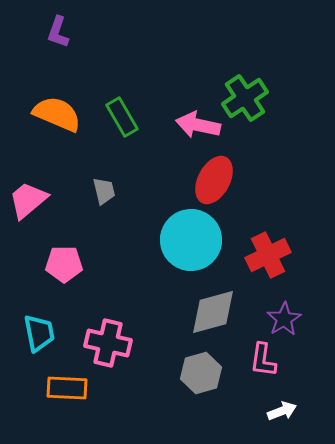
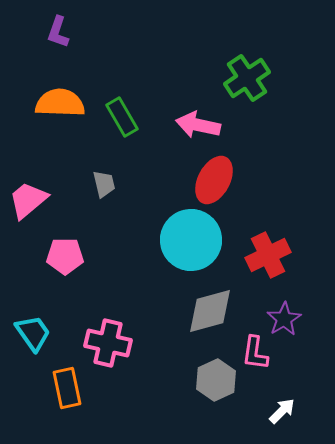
green cross: moved 2 px right, 20 px up
orange semicircle: moved 3 px right, 11 px up; rotated 21 degrees counterclockwise
gray trapezoid: moved 7 px up
pink pentagon: moved 1 px right, 8 px up
gray diamond: moved 3 px left, 1 px up
cyan trapezoid: moved 6 px left; rotated 24 degrees counterclockwise
pink L-shape: moved 8 px left, 7 px up
gray hexagon: moved 15 px right, 7 px down; rotated 9 degrees counterclockwise
orange rectangle: rotated 75 degrees clockwise
white arrow: rotated 24 degrees counterclockwise
